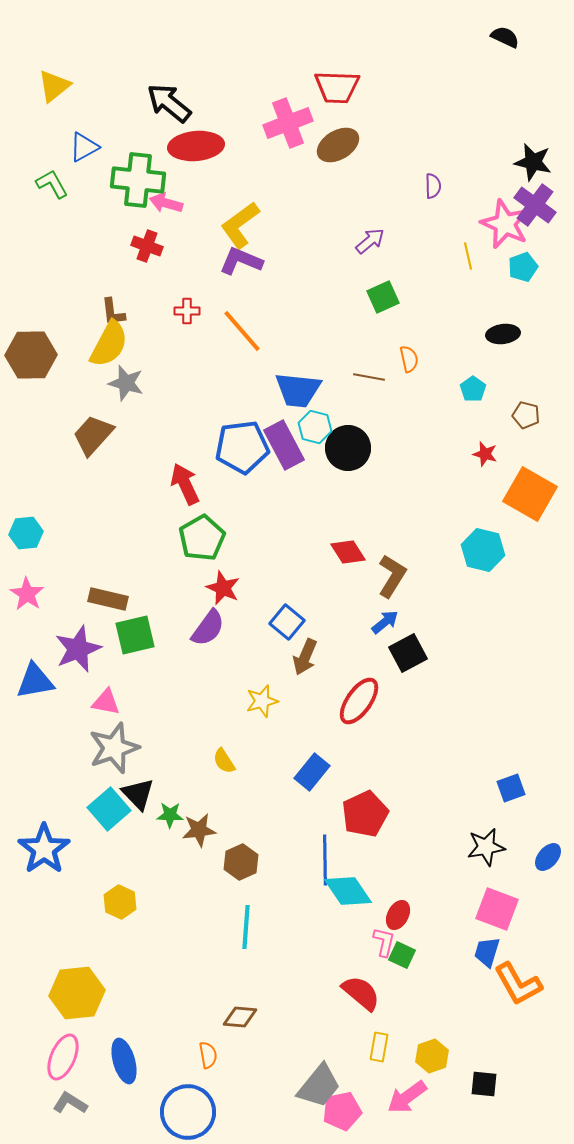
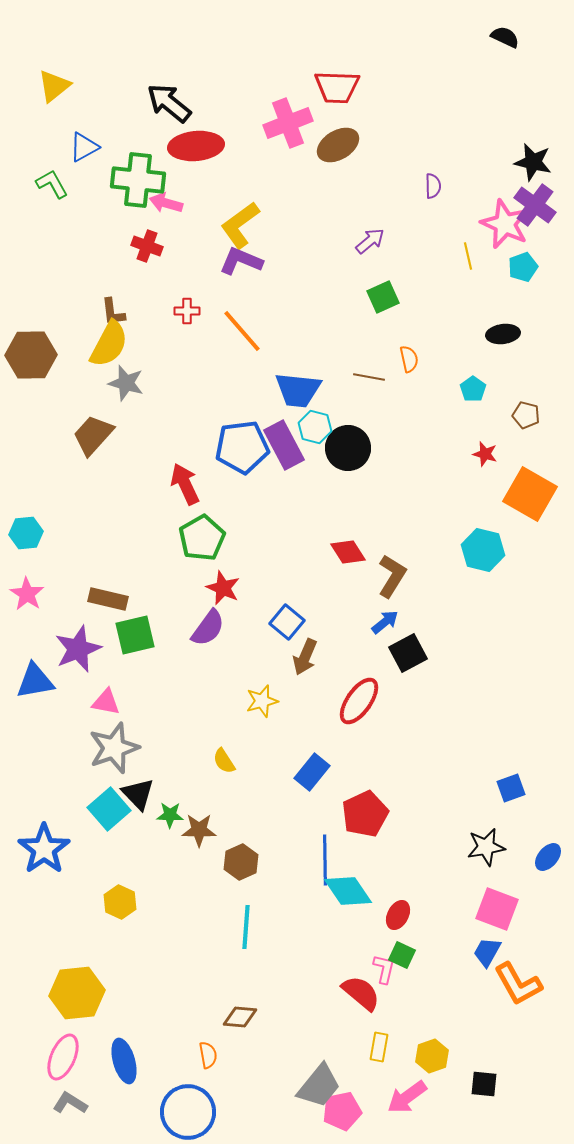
brown star at (199, 830): rotated 8 degrees clockwise
pink L-shape at (384, 942): moved 27 px down
blue trapezoid at (487, 952): rotated 12 degrees clockwise
